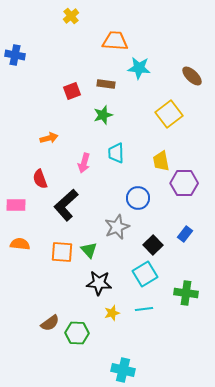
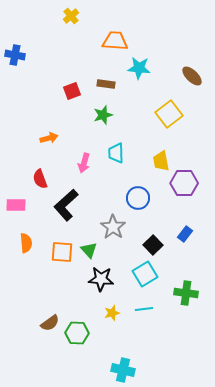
gray star: moved 4 px left; rotated 15 degrees counterclockwise
orange semicircle: moved 6 px right, 1 px up; rotated 78 degrees clockwise
black star: moved 2 px right, 4 px up
